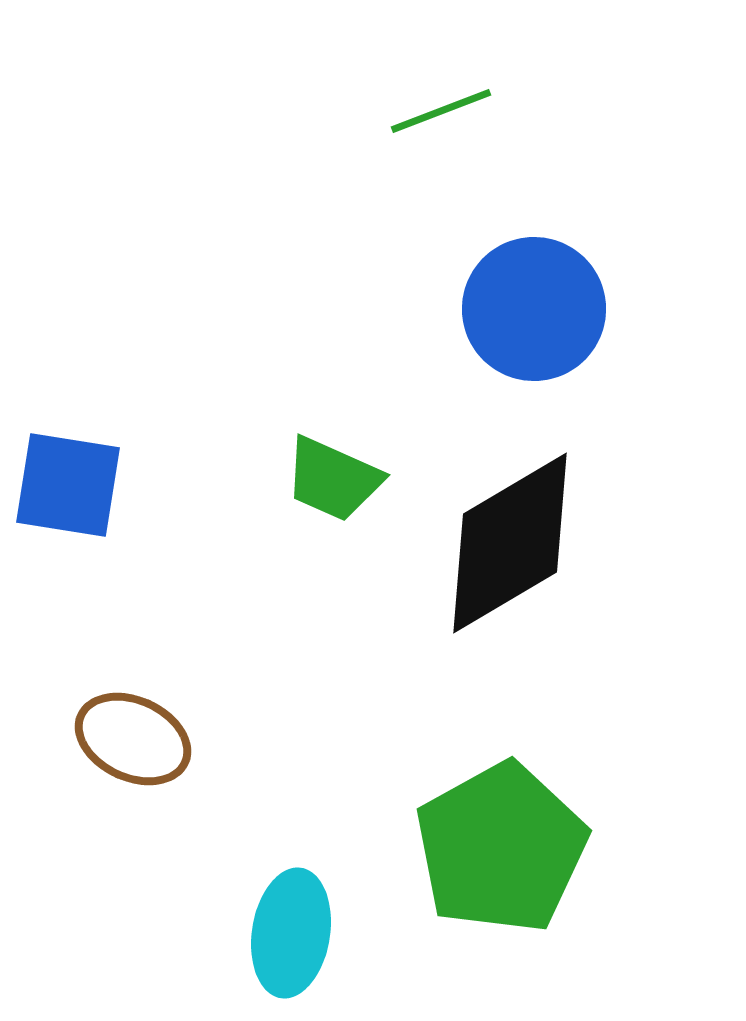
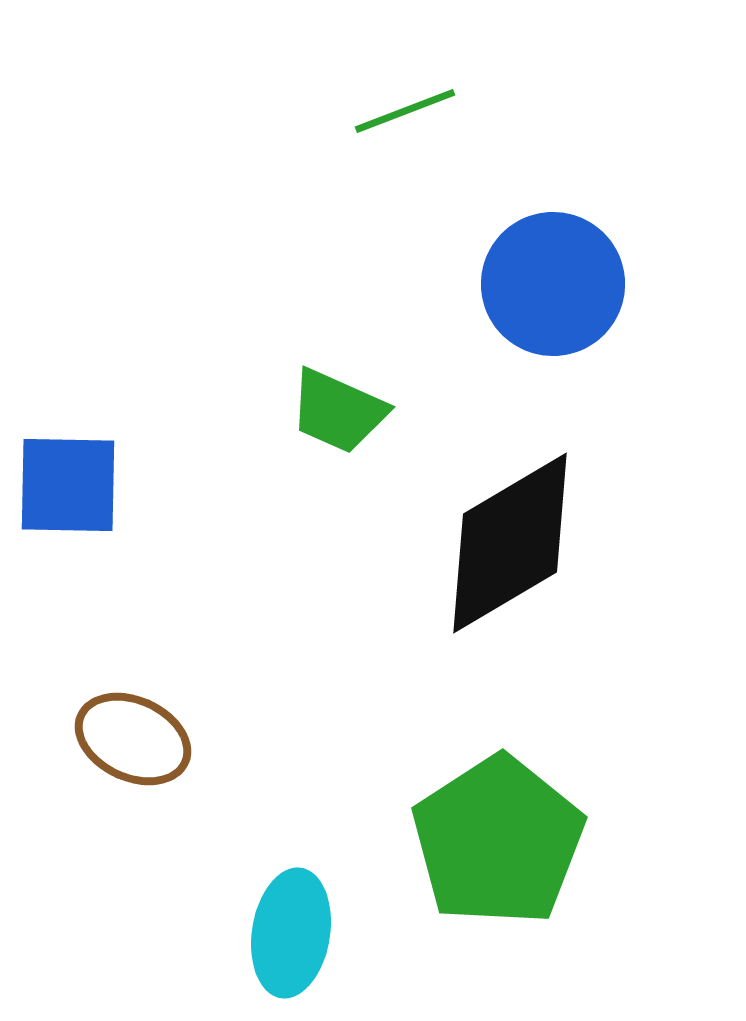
green line: moved 36 px left
blue circle: moved 19 px right, 25 px up
green trapezoid: moved 5 px right, 68 px up
blue square: rotated 8 degrees counterclockwise
green pentagon: moved 3 px left, 7 px up; rotated 4 degrees counterclockwise
